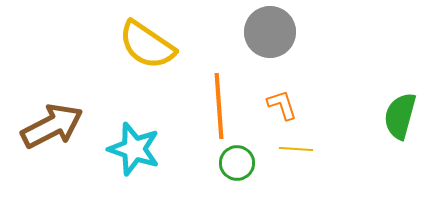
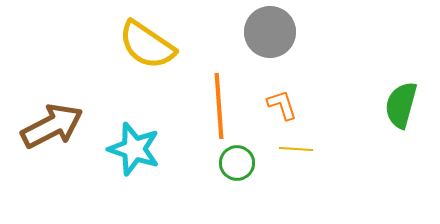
green semicircle: moved 1 px right, 11 px up
